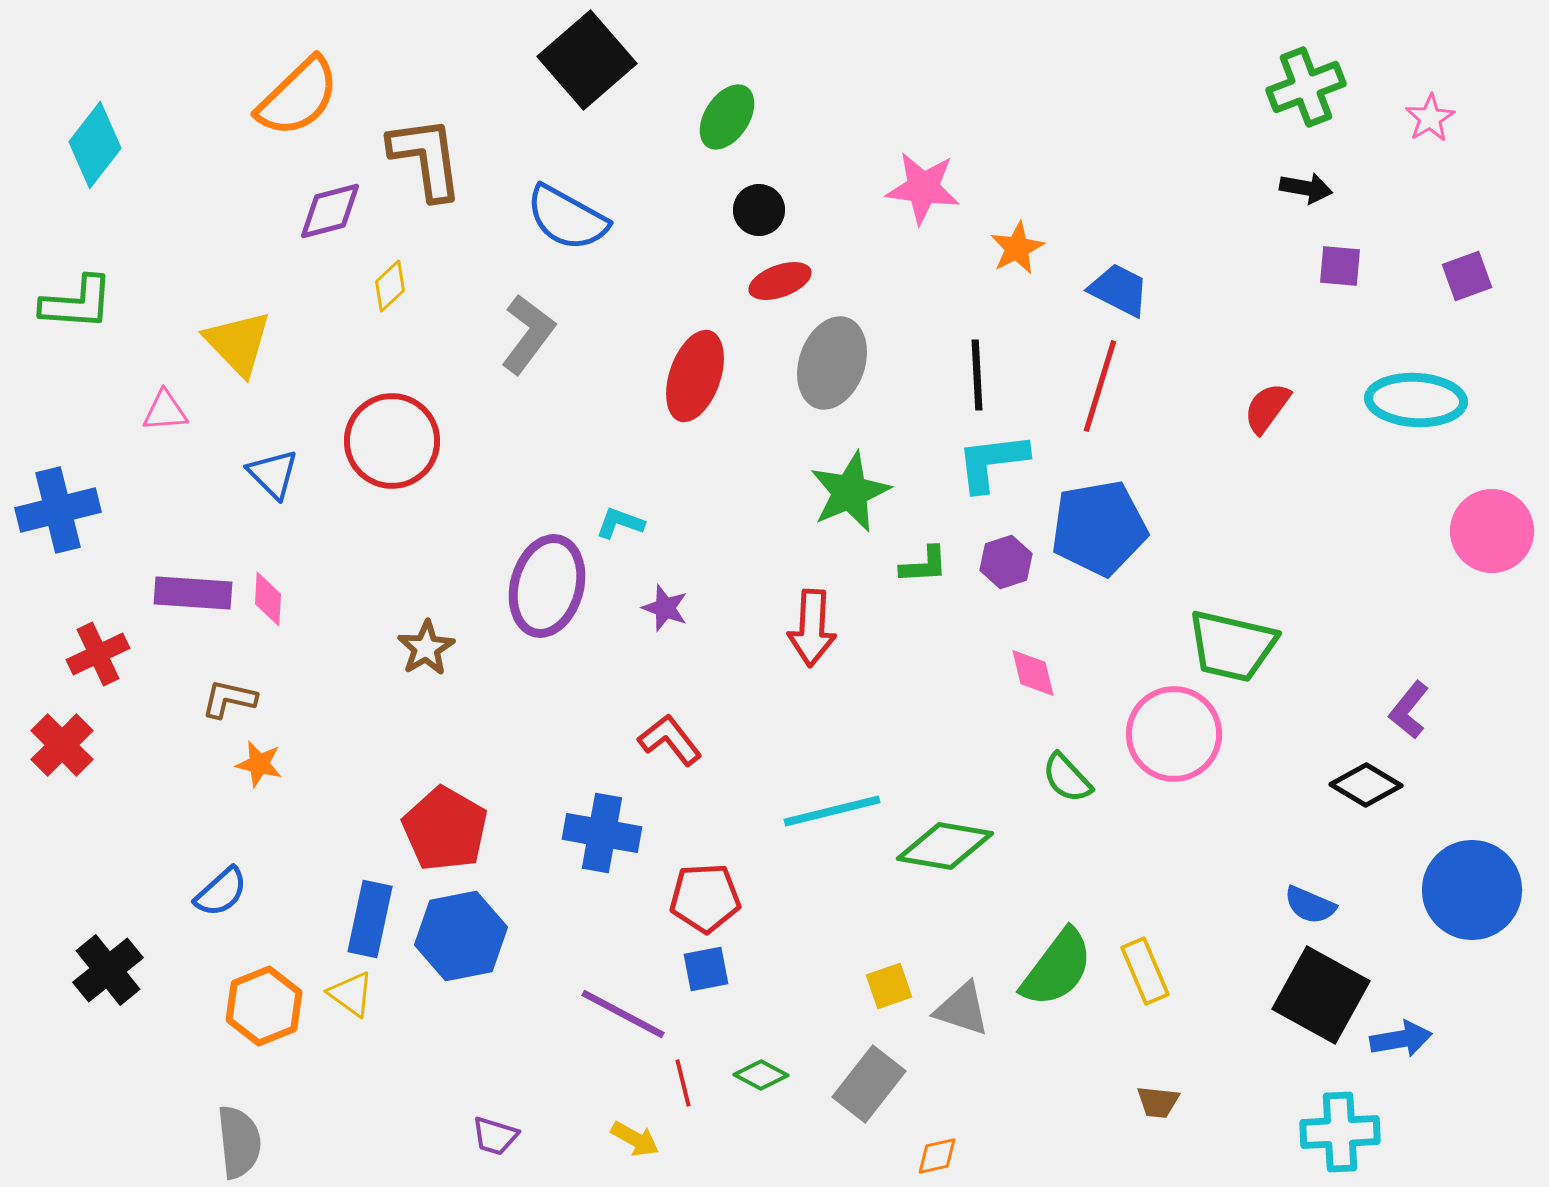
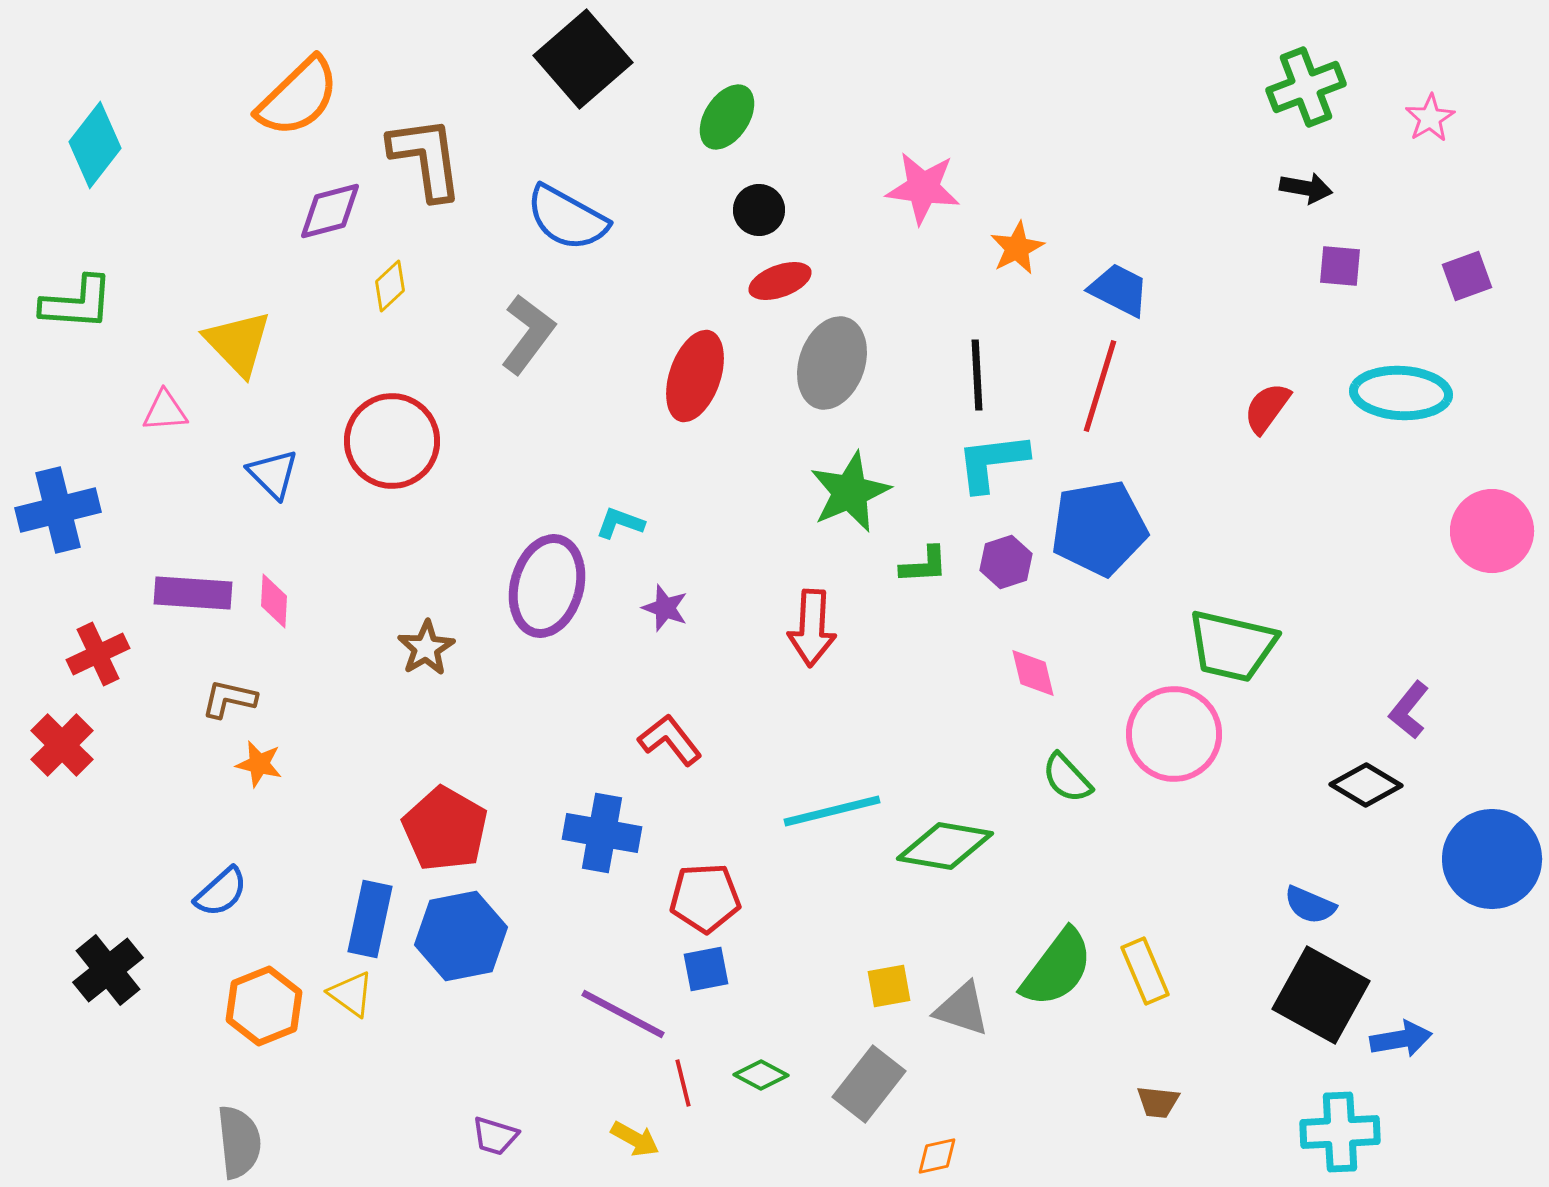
black square at (587, 60): moved 4 px left, 1 px up
cyan ellipse at (1416, 400): moved 15 px left, 7 px up
pink diamond at (268, 599): moved 6 px right, 2 px down
blue circle at (1472, 890): moved 20 px right, 31 px up
yellow square at (889, 986): rotated 9 degrees clockwise
